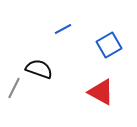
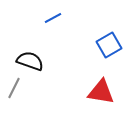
blue line: moved 10 px left, 11 px up
black semicircle: moved 9 px left, 8 px up
red triangle: rotated 20 degrees counterclockwise
